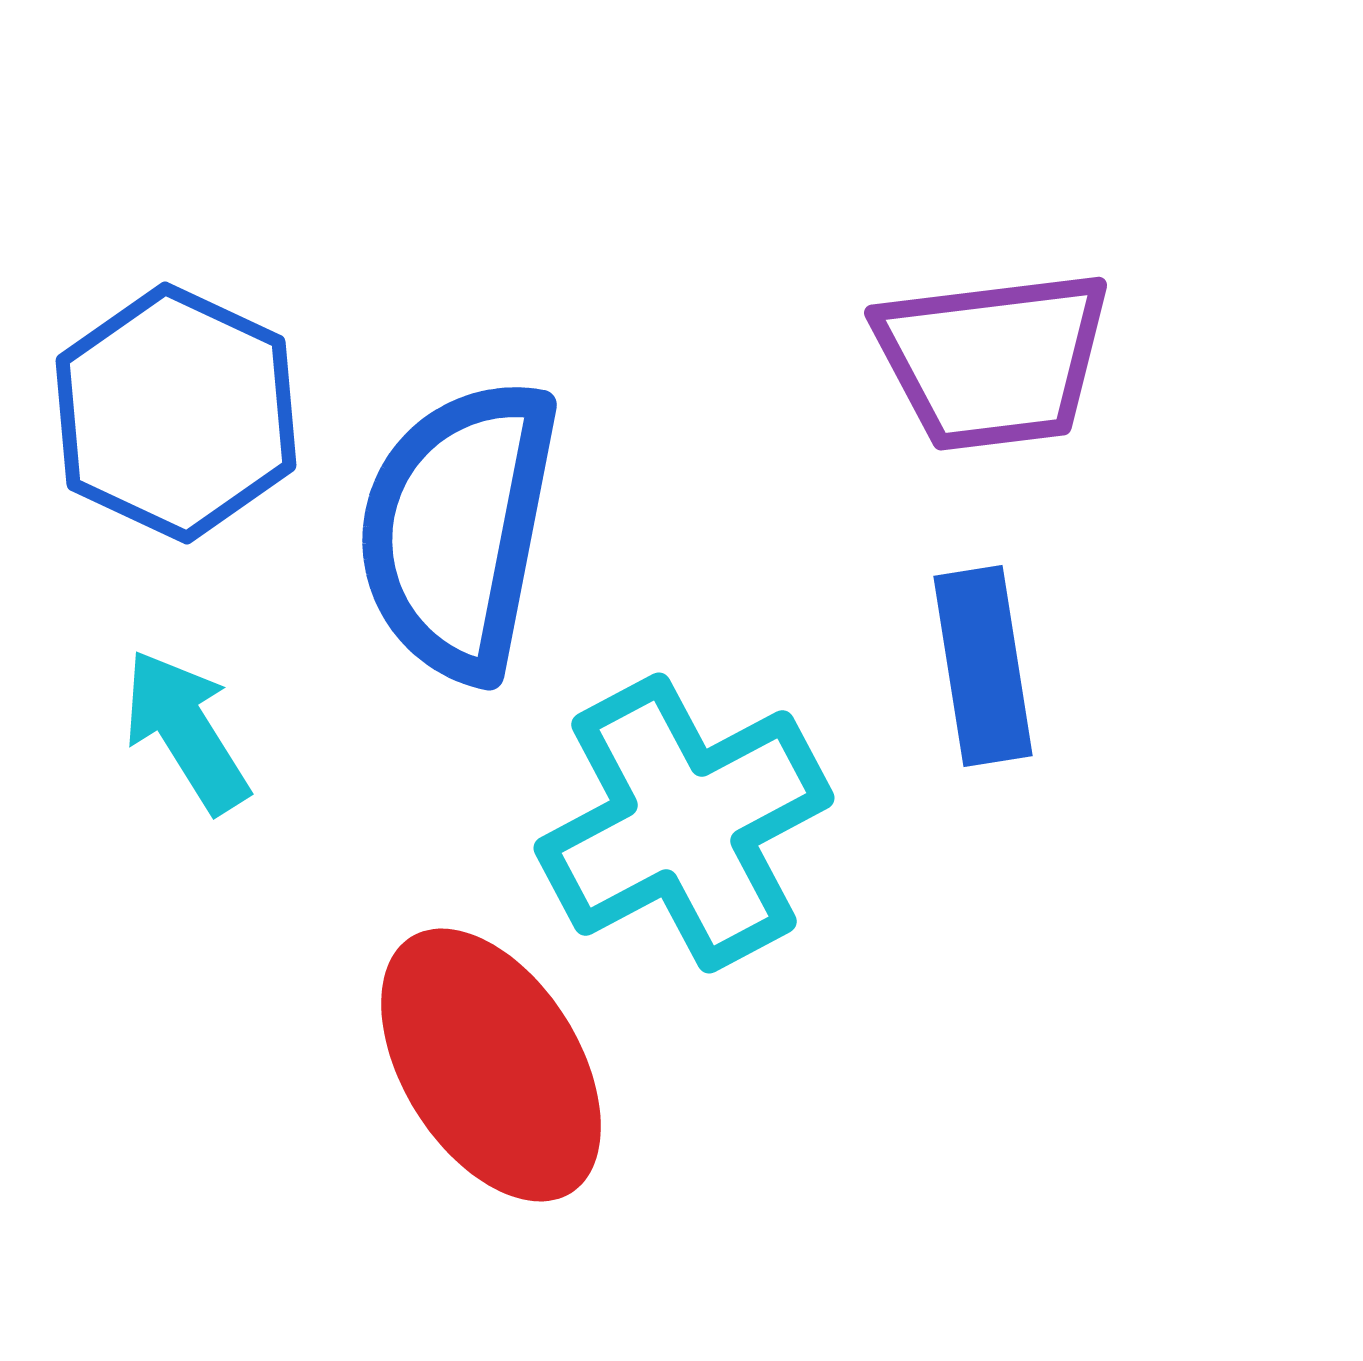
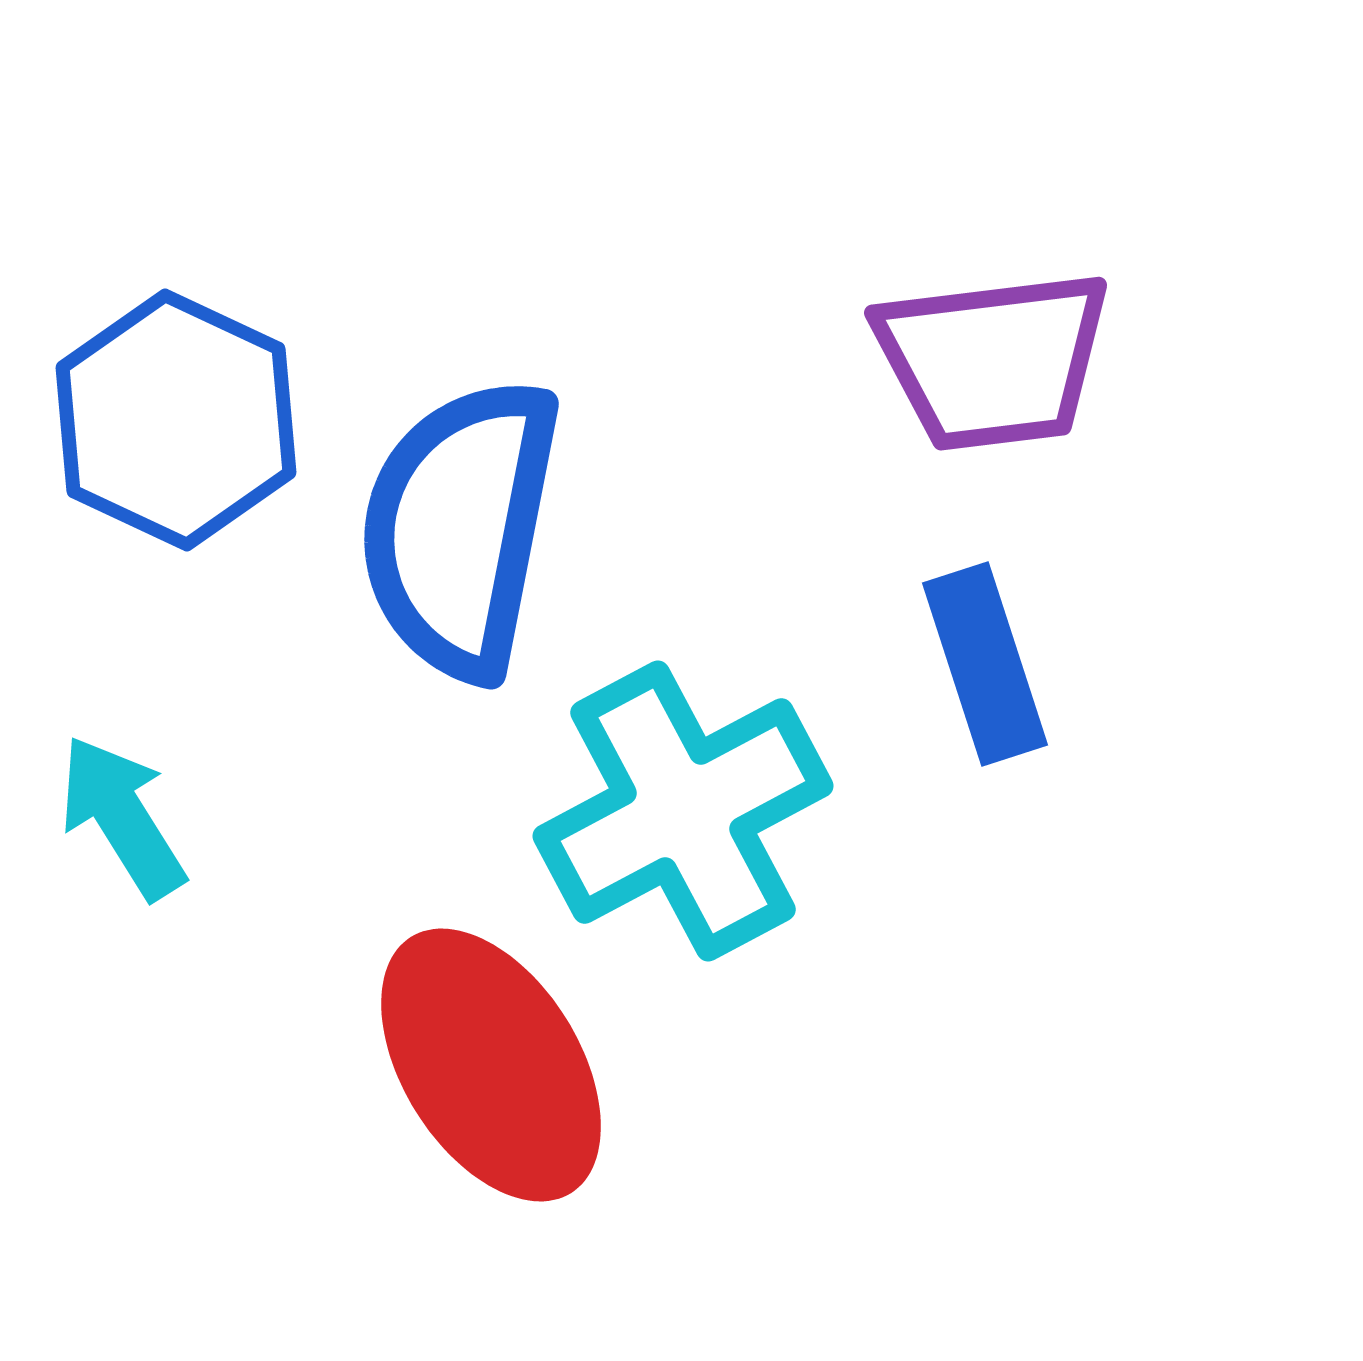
blue hexagon: moved 7 px down
blue semicircle: moved 2 px right, 1 px up
blue rectangle: moved 2 px right, 2 px up; rotated 9 degrees counterclockwise
cyan arrow: moved 64 px left, 86 px down
cyan cross: moved 1 px left, 12 px up
